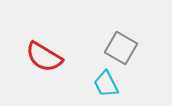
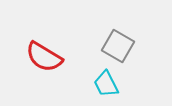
gray square: moved 3 px left, 2 px up
